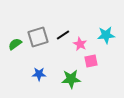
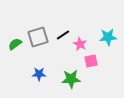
cyan star: moved 2 px right, 2 px down
